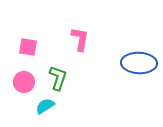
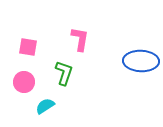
blue ellipse: moved 2 px right, 2 px up
green L-shape: moved 6 px right, 5 px up
